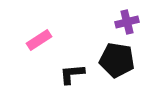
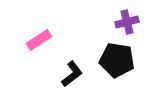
black L-shape: rotated 148 degrees clockwise
